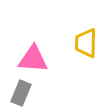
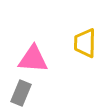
yellow trapezoid: moved 1 px left
